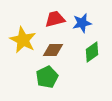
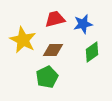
blue star: moved 1 px right, 1 px down
